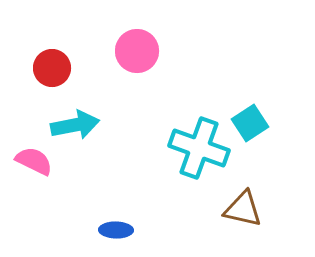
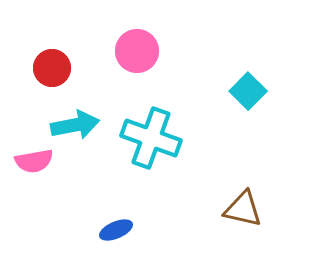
cyan square: moved 2 px left, 32 px up; rotated 12 degrees counterclockwise
cyan cross: moved 48 px left, 10 px up
pink semicircle: rotated 144 degrees clockwise
blue ellipse: rotated 24 degrees counterclockwise
